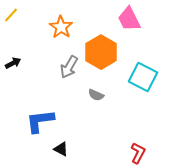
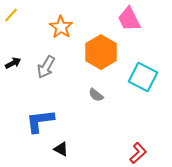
gray arrow: moved 23 px left
gray semicircle: rotated 14 degrees clockwise
red L-shape: rotated 20 degrees clockwise
